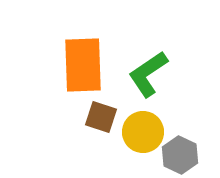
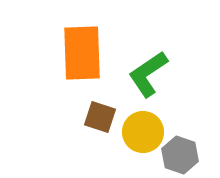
orange rectangle: moved 1 px left, 12 px up
brown square: moved 1 px left
gray hexagon: rotated 6 degrees counterclockwise
